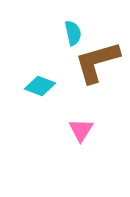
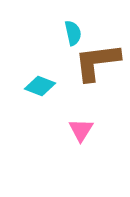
brown L-shape: rotated 9 degrees clockwise
